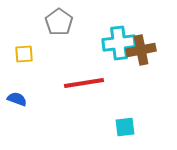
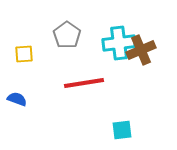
gray pentagon: moved 8 px right, 13 px down
brown cross: rotated 12 degrees counterclockwise
cyan square: moved 3 px left, 3 px down
